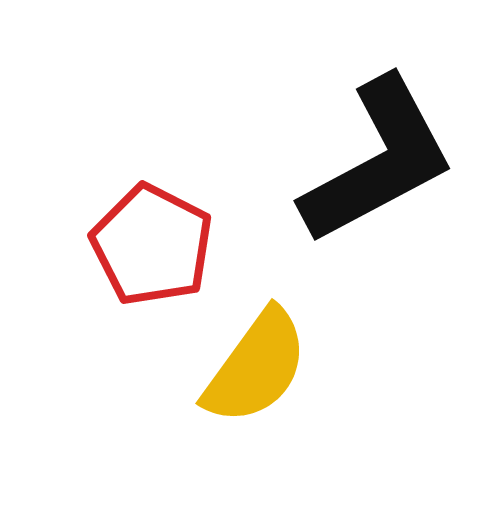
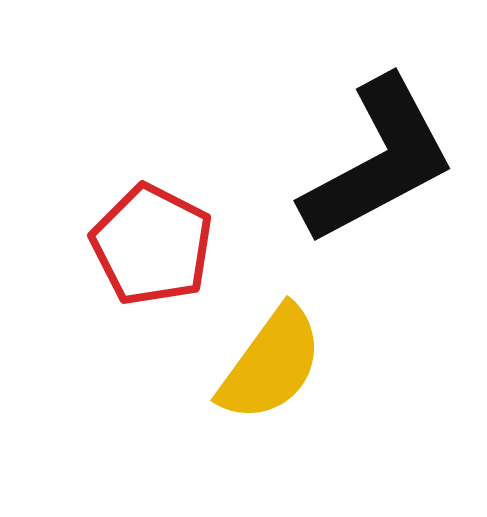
yellow semicircle: moved 15 px right, 3 px up
